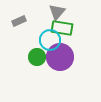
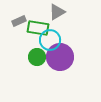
gray triangle: rotated 18 degrees clockwise
green rectangle: moved 24 px left
